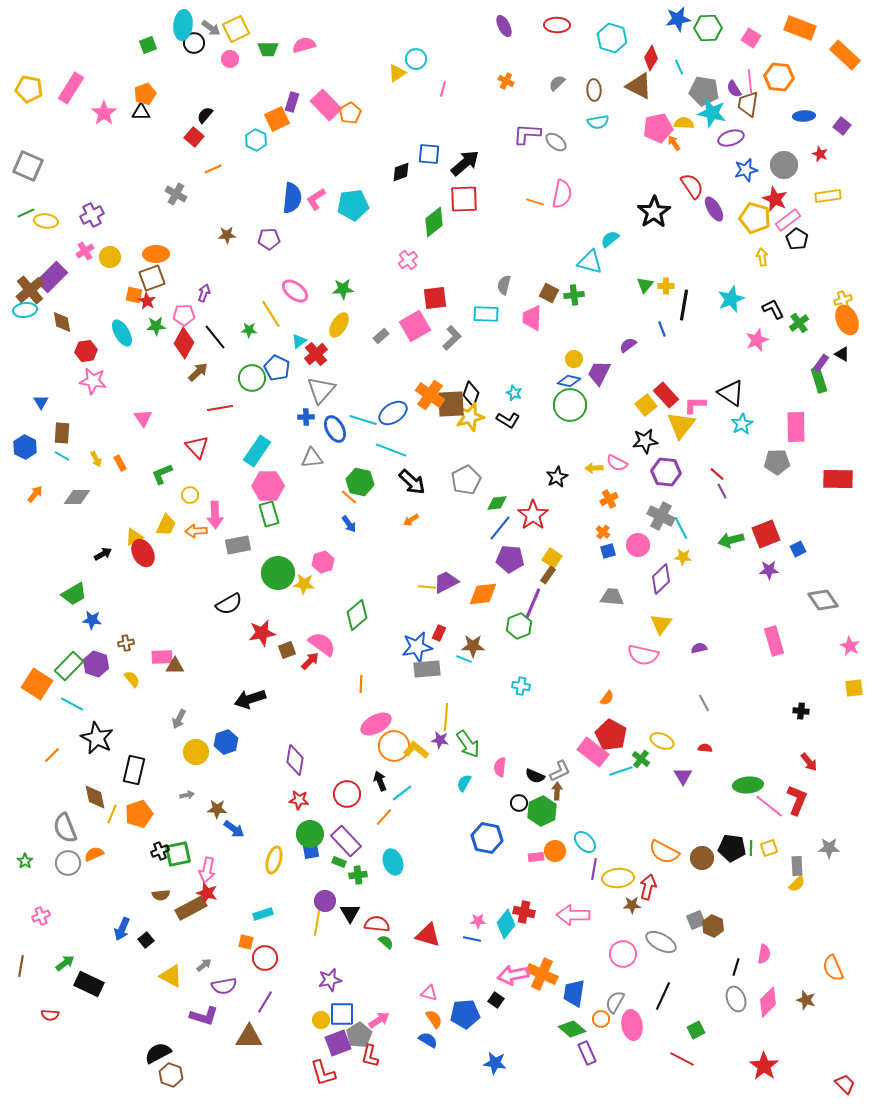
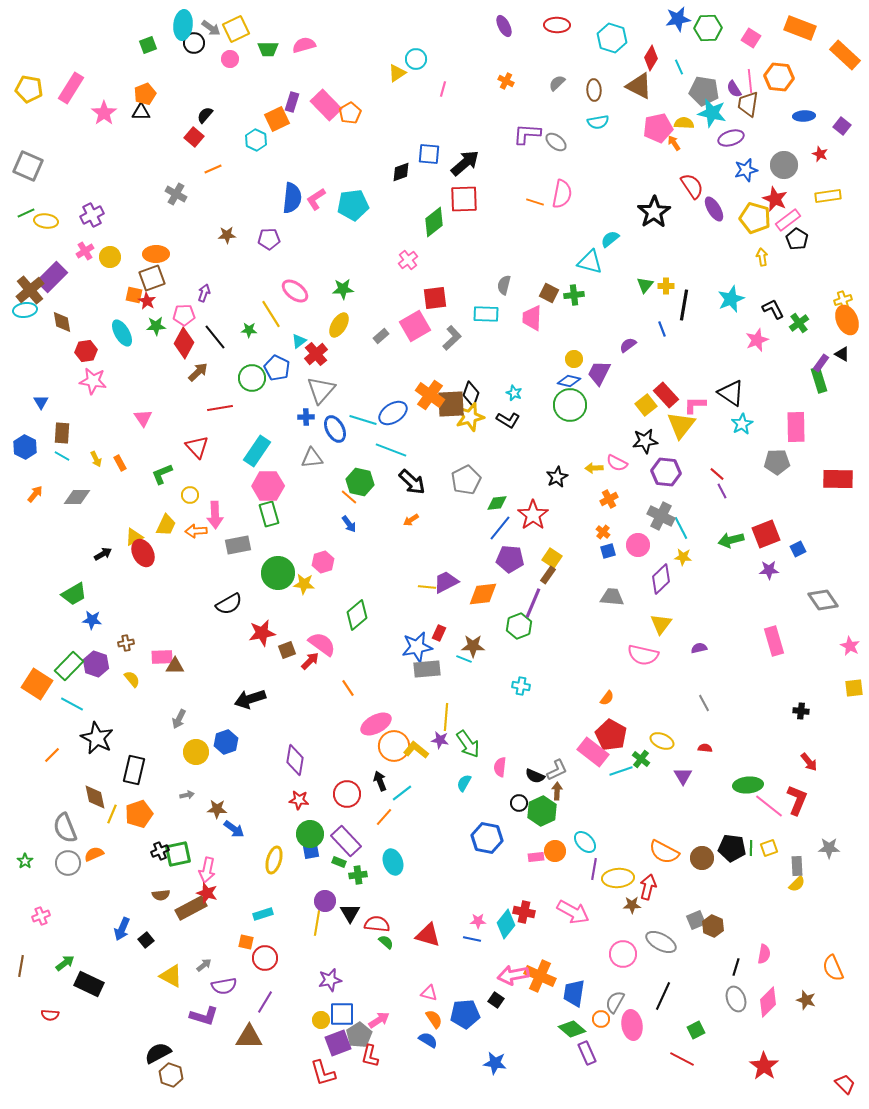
orange line at (361, 684): moved 13 px left, 4 px down; rotated 36 degrees counterclockwise
gray L-shape at (560, 771): moved 3 px left, 1 px up
pink arrow at (573, 915): moved 3 px up; rotated 152 degrees counterclockwise
orange cross at (542, 974): moved 2 px left, 2 px down
